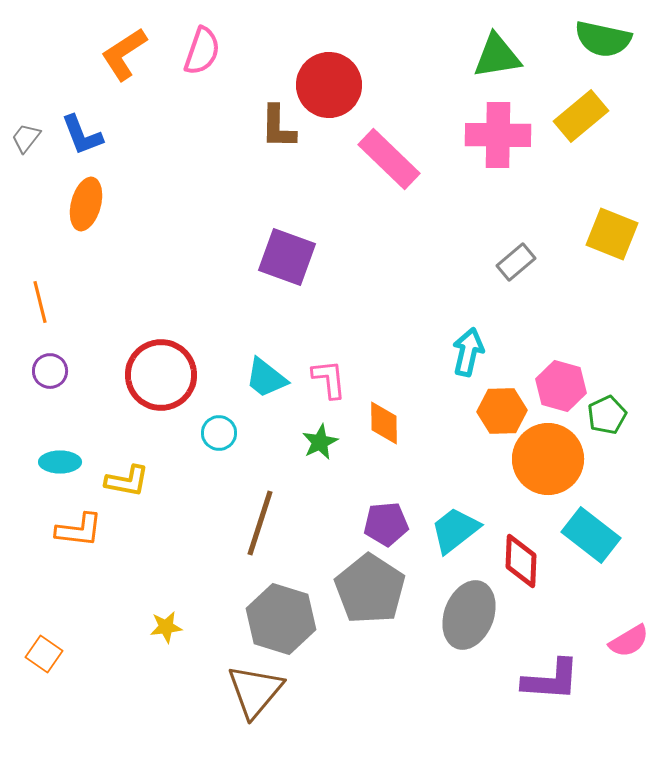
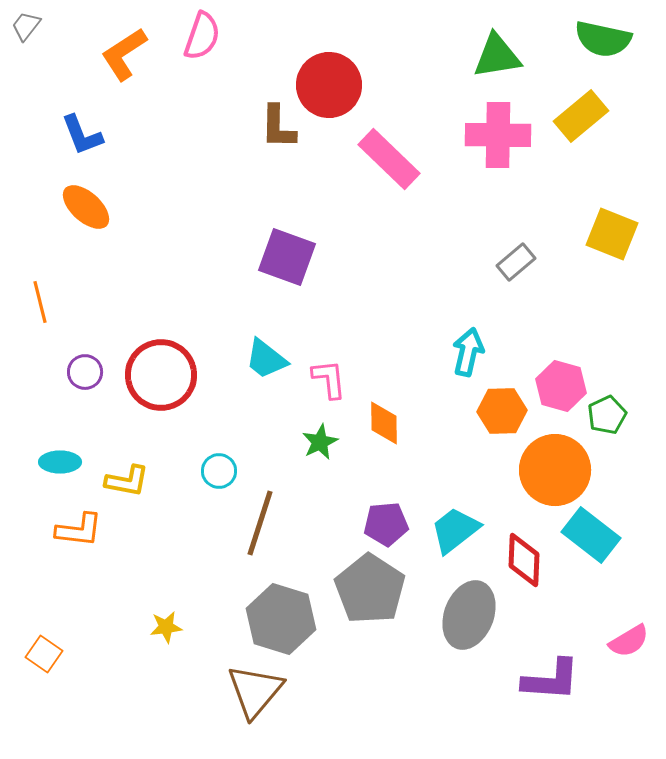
pink semicircle at (202, 51): moved 15 px up
gray trapezoid at (26, 138): moved 112 px up
orange ellipse at (86, 204): moved 3 px down; rotated 63 degrees counterclockwise
purple circle at (50, 371): moved 35 px right, 1 px down
cyan trapezoid at (266, 378): moved 19 px up
cyan circle at (219, 433): moved 38 px down
orange circle at (548, 459): moved 7 px right, 11 px down
red diamond at (521, 561): moved 3 px right, 1 px up
